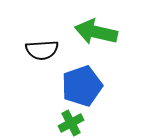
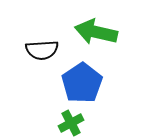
blue pentagon: moved 3 px up; rotated 15 degrees counterclockwise
